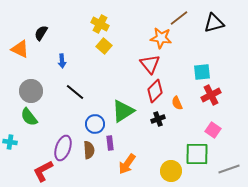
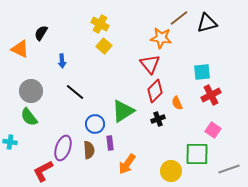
black triangle: moved 7 px left
